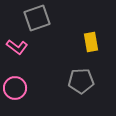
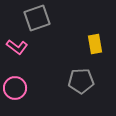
yellow rectangle: moved 4 px right, 2 px down
